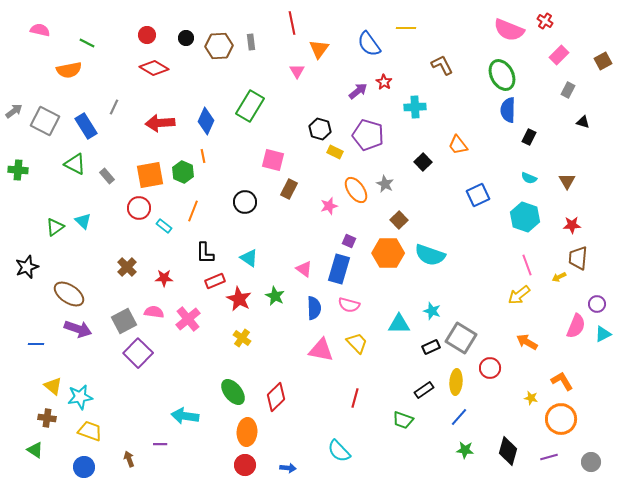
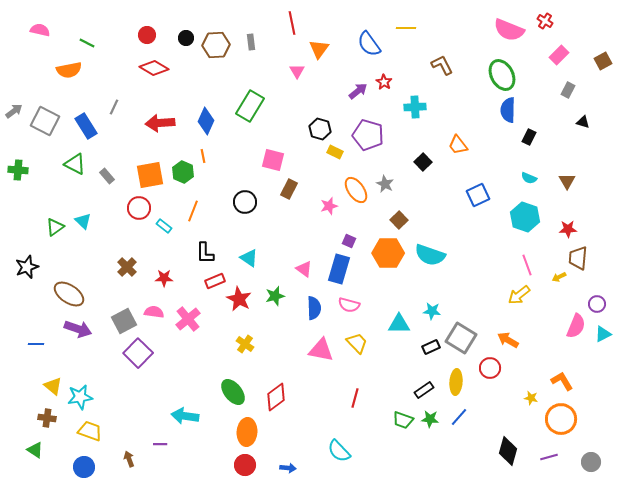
brown hexagon at (219, 46): moved 3 px left, 1 px up
red star at (572, 225): moved 4 px left, 4 px down
green star at (275, 296): rotated 30 degrees clockwise
cyan star at (432, 311): rotated 12 degrees counterclockwise
yellow cross at (242, 338): moved 3 px right, 6 px down
orange arrow at (527, 342): moved 19 px left, 2 px up
red diamond at (276, 397): rotated 8 degrees clockwise
green star at (465, 450): moved 35 px left, 31 px up
